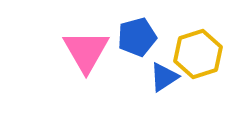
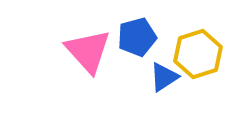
pink triangle: moved 2 px right; rotated 12 degrees counterclockwise
